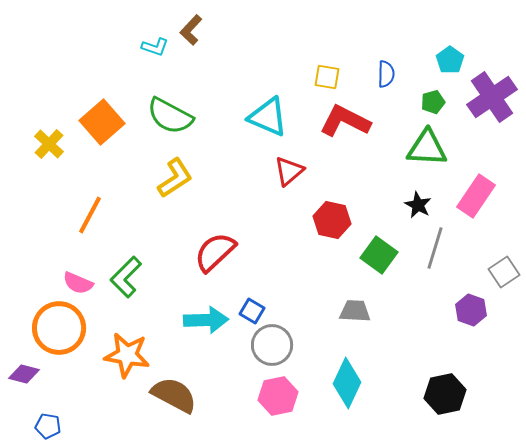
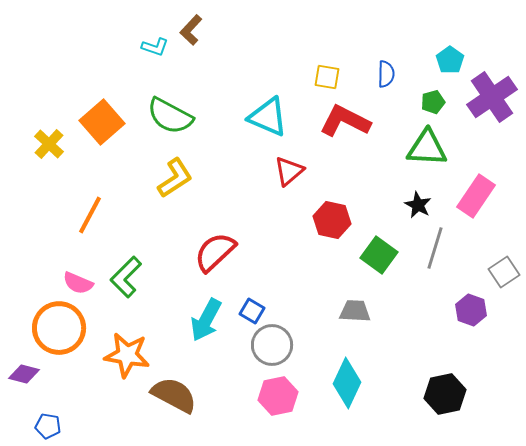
cyan arrow: rotated 120 degrees clockwise
